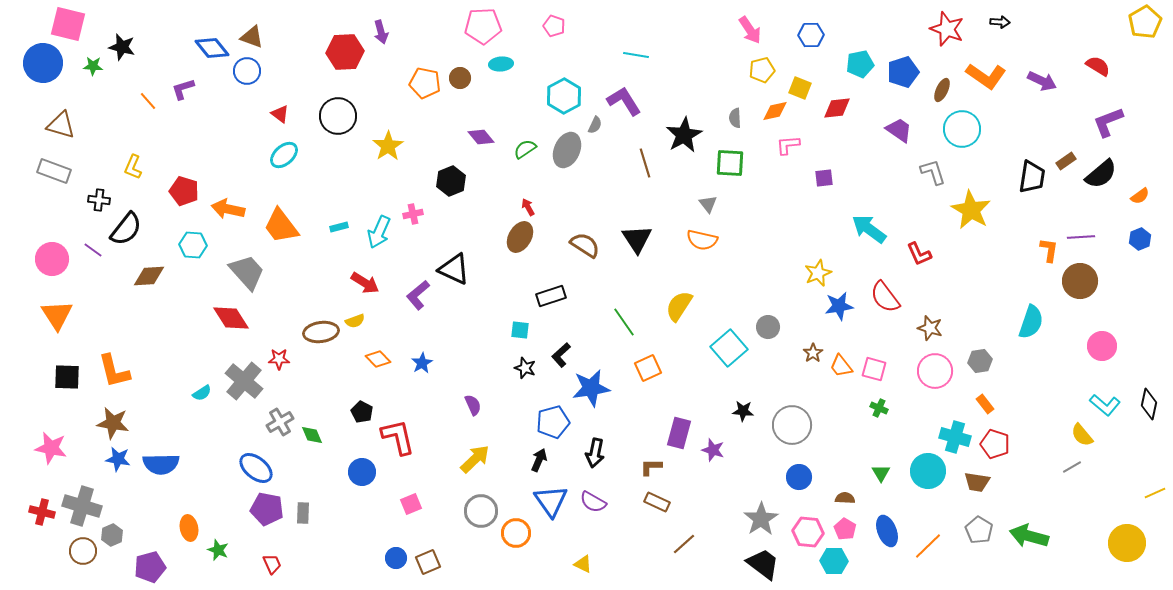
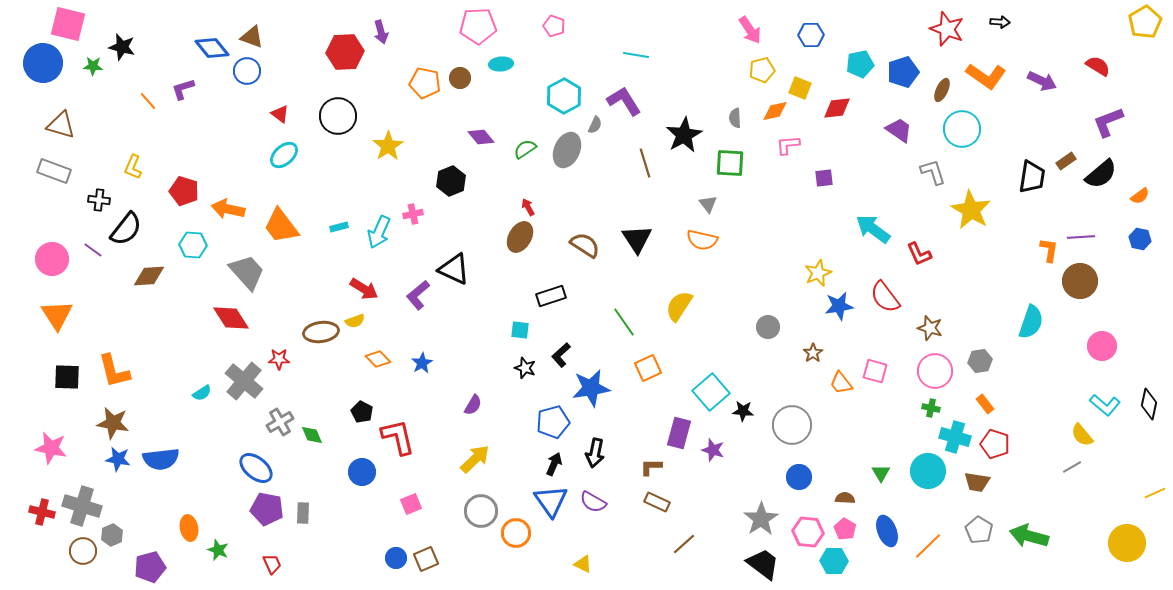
pink pentagon at (483, 26): moved 5 px left
cyan arrow at (869, 229): moved 4 px right
blue hexagon at (1140, 239): rotated 25 degrees counterclockwise
red arrow at (365, 283): moved 1 px left, 6 px down
cyan square at (729, 348): moved 18 px left, 44 px down
orange trapezoid at (841, 366): moved 17 px down
pink square at (874, 369): moved 1 px right, 2 px down
purple semicircle at (473, 405): rotated 55 degrees clockwise
green cross at (879, 408): moved 52 px right; rotated 12 degrees counterclockwise
black arrow at (539, 460): moved 15 px right, 4 px down
blue semicircle at (161, 464): moved 5 px up; rotated 6 degrees counterclockwise
brown square at (428, 562): moved 2 px left, 3 px up
